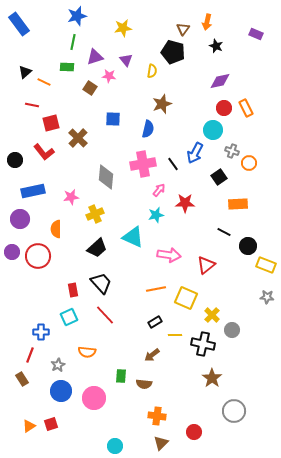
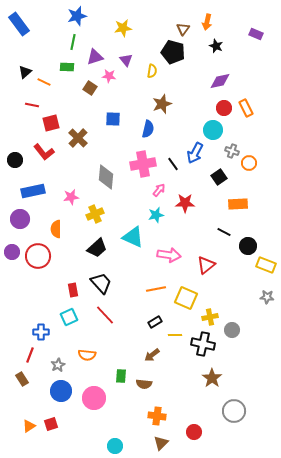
yellow cross at (212, 315): moved 2 px left, 2 px down; rotated 35 degrees clockwise
orange semicircle at (87, 352): moved 3 px down
